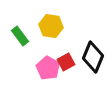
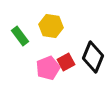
pink pentagon: rotated 20 degrees clockwise
